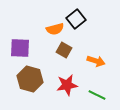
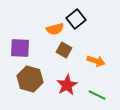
red star: rotated 20 degrees counterclockwise
